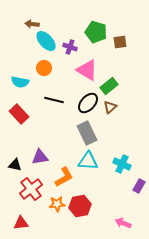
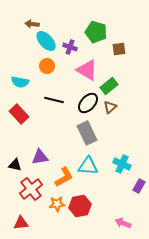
brown square: moved 1 px left, 7 px down
orange circle: moved 3 px right, 2 px up
cyan triangle: moved 5 px down
